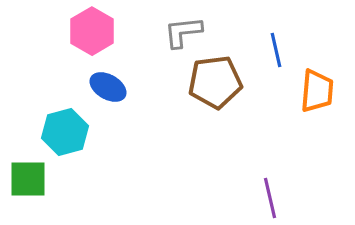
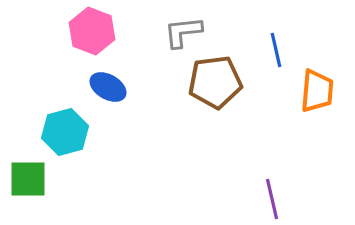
pink hexagon: rotated 9 degrees counterclockwise
purple line: moved 2 px right, 1 px down
